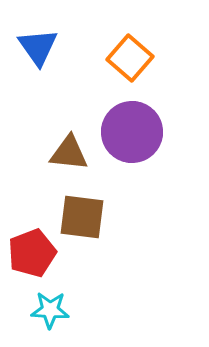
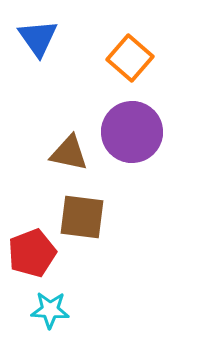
blue triangle: moved 9 px up
brown triangle: rotated 6 degrees clockwise
